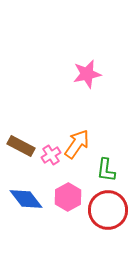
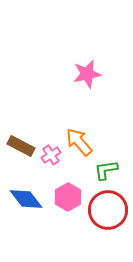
orange arrow: moved 2 px right, 2 px up; rotated 76 degrees counterclockwise
green L-shape: rotated 75 degrees clockwise
